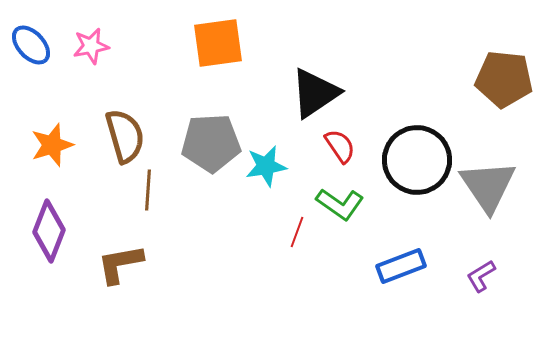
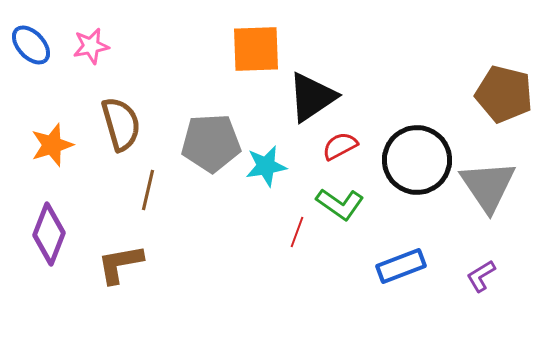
orange square: moved 38 px right, 6 px down; rotated 6 degrees clockwise
brown pentagon: moved 15 px down; rotated 8 degrees clockwise
black triangle: moved 3 px left, 4 px down
brown semicircle: moved 4 px left, 12 px up
red semicircle: rotated 84 degrees counterclockwise
brown line: rotated 9 degrees clockwise
purple diamond: moved 3 px down
